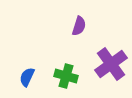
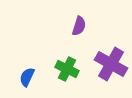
purple cross: rotated 24 degrees counterclockwise
green cross: moved 1 px right, 7 px up; rotated 10 degrees clockwise
